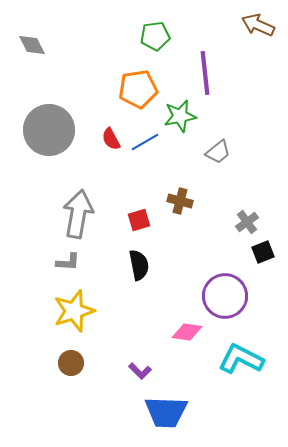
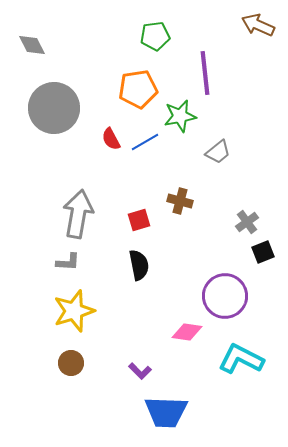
gray circle: moved 5 px right, 22 px up
